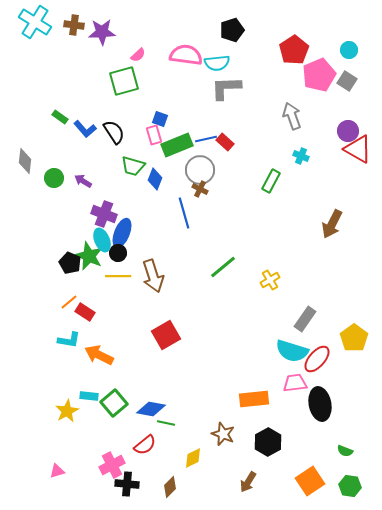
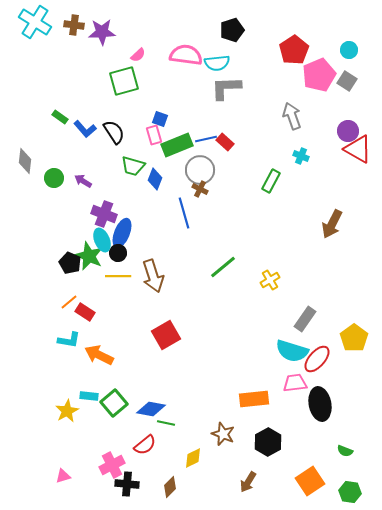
pink triangle at (57, 471): moved 6 px right, 5 px down
green hexagon at (350, 486): moved 6 px down
